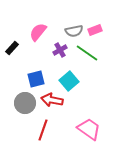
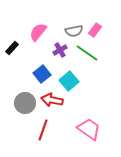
pink rectangle: rotated 32 degrees counterclockwise
blue square: moved 6 px right, 5 px up; rotated 24 degrees counterclockwise
